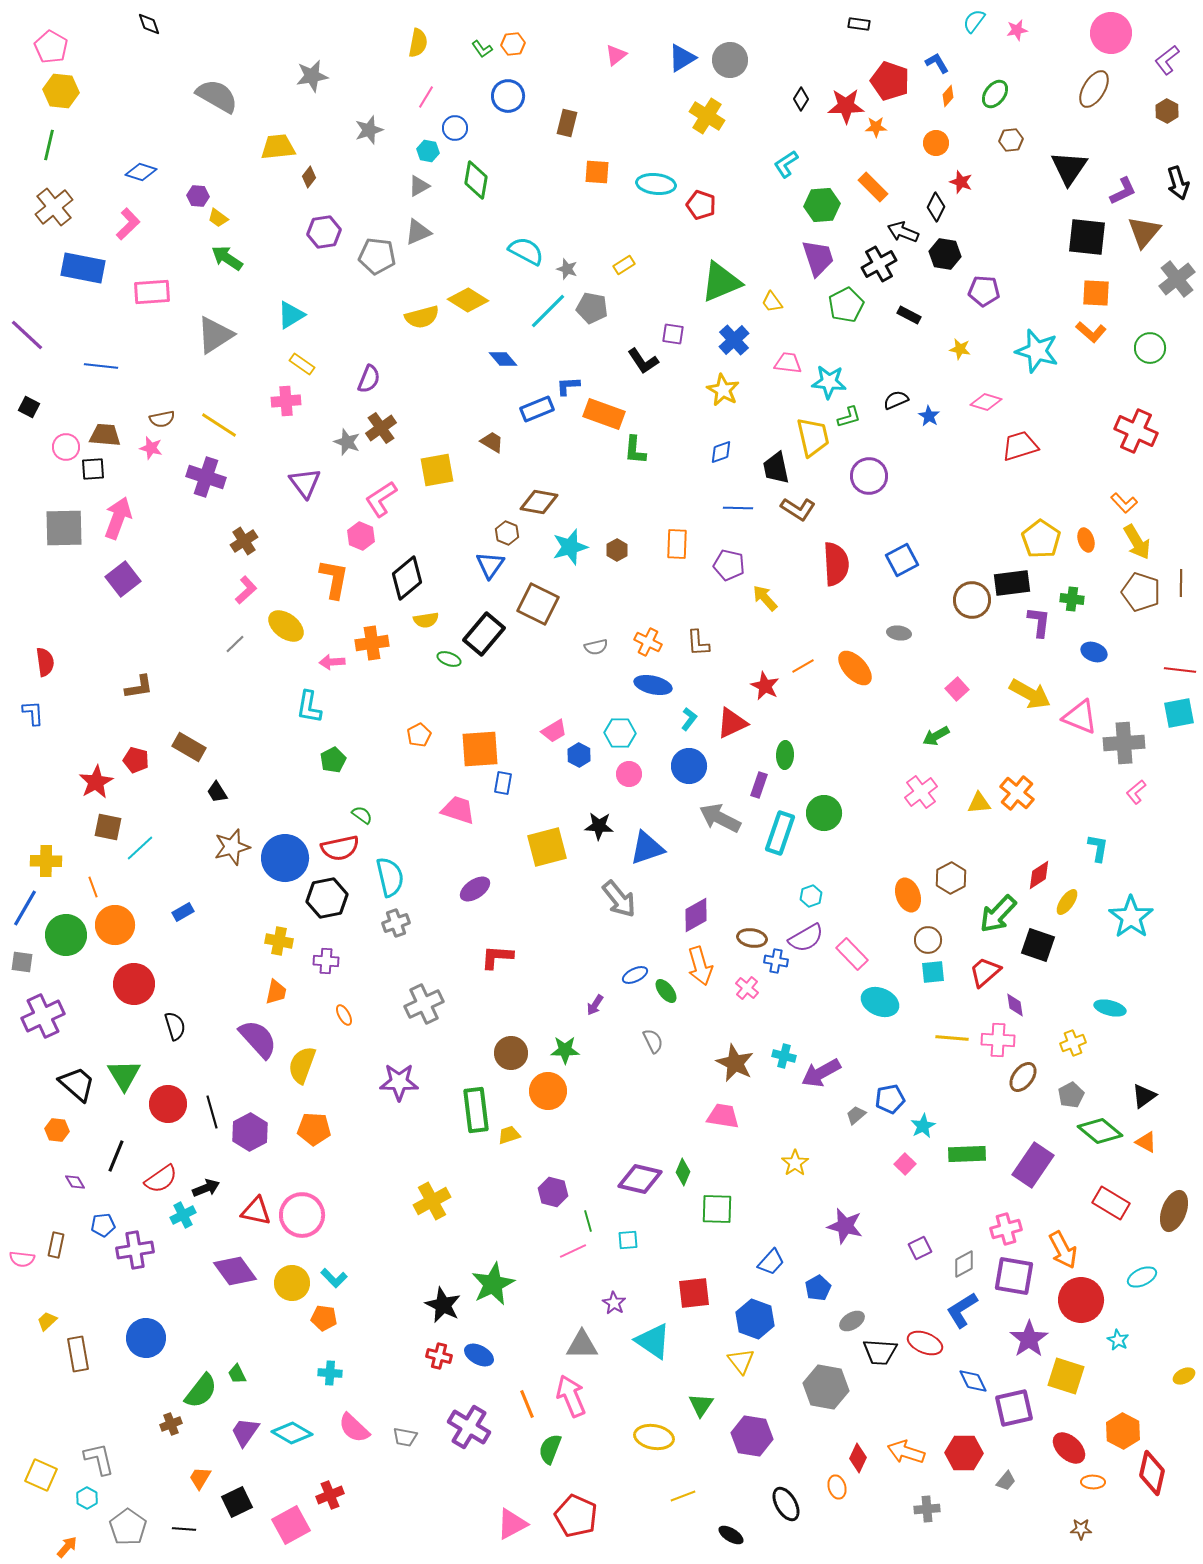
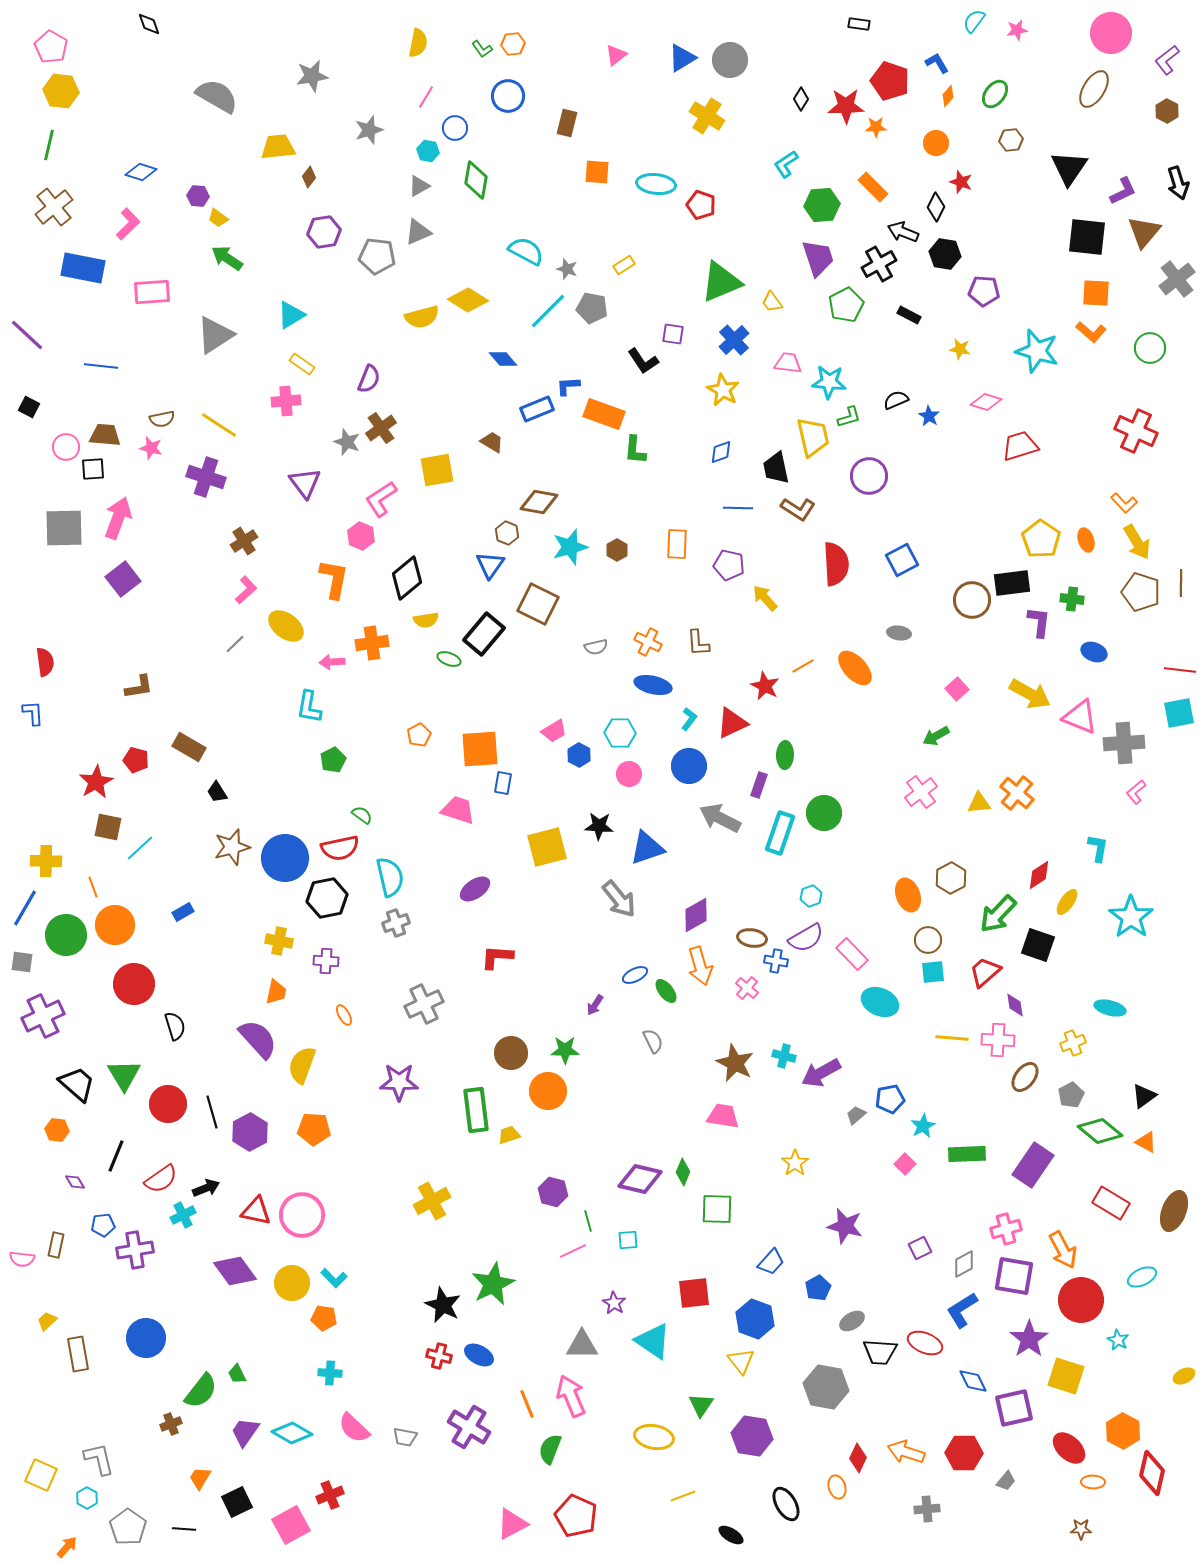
brown ellipse at (1023, 1077): moved 2 px right
